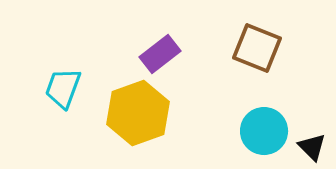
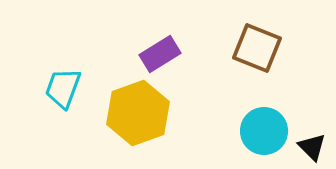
purple rectangle: rotated 6 degrees clockwise
